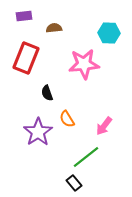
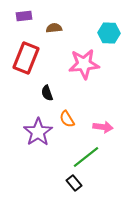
pink arrow: moved 1 px left, 1 px down; rotated 120 degrees counterclockwise
